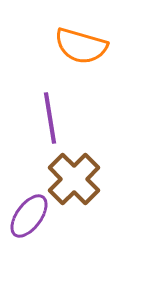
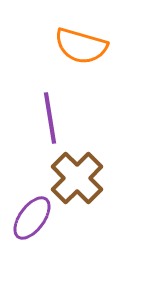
brown cross: moved 3 px right, 1 px up
purple ellipse: moved 3 px right, 2 px down
